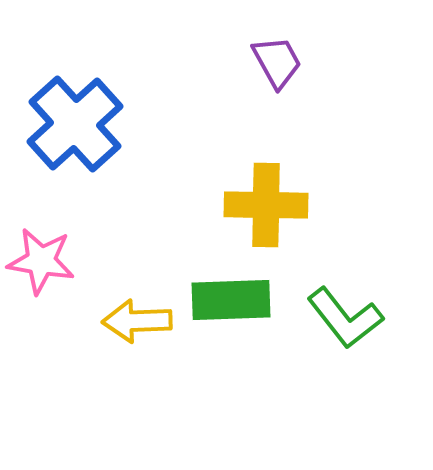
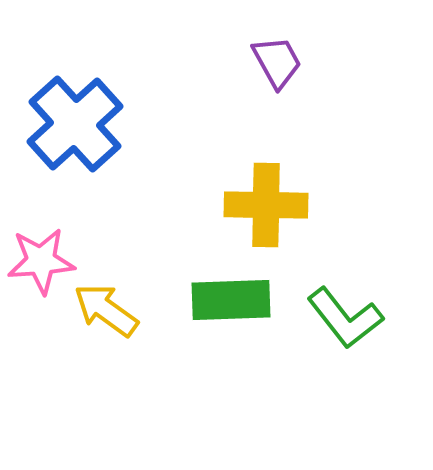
pink star: rotated 14 degrees counterclockwise
yellow arrow: moved 31 px left, 11 px up; rotated 38 degrees clockwise
